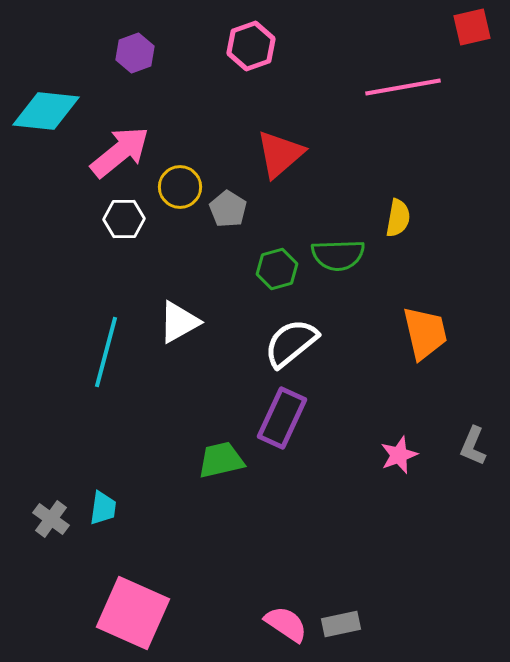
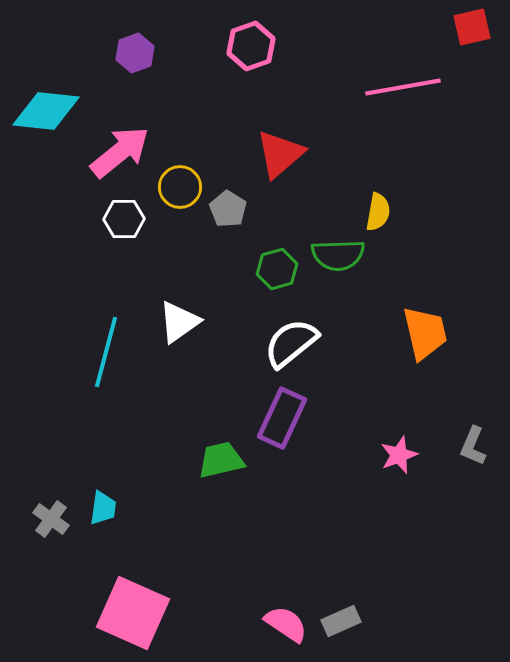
yellow semicircle: moved 20 px left, 6 px up
white triangle: rotated 6 degrees counterclockwise
gray rectangle: moved 3 px up; rotated 12 degrees counterclockwise
